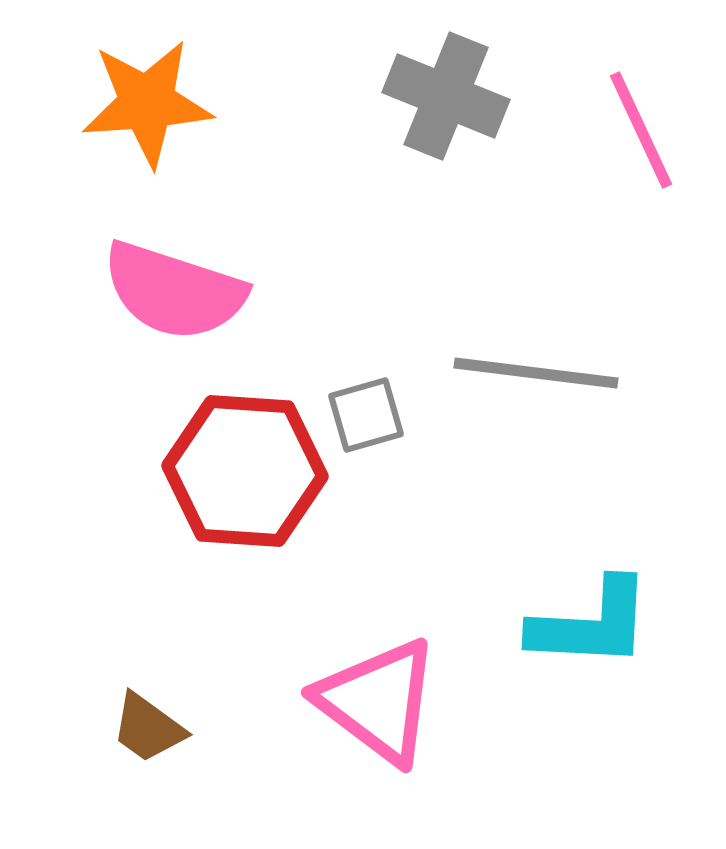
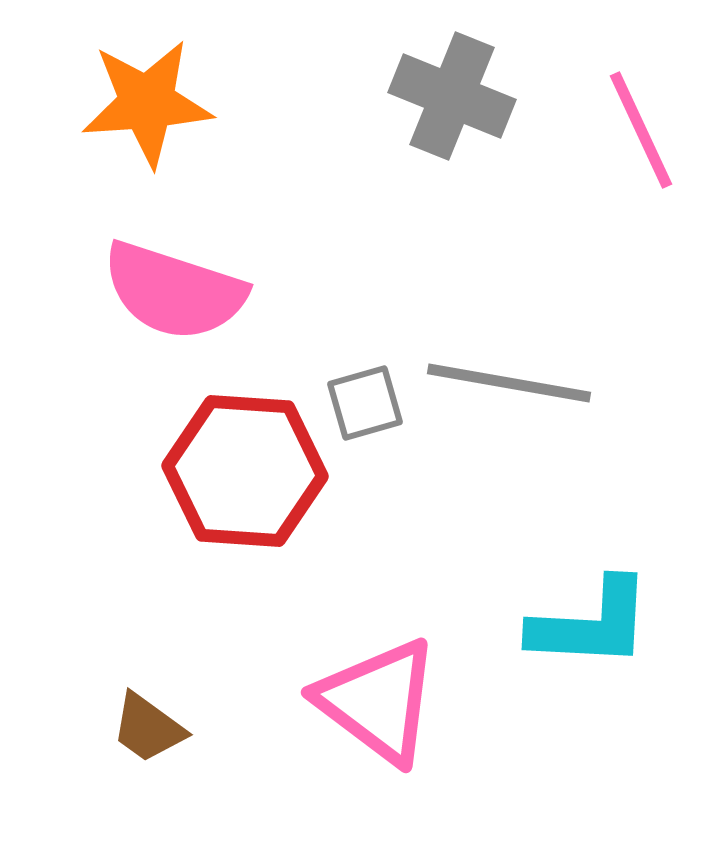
gray cross: moved 6 px right
gray line: moved 27 px left, 10 px down; rotated 3 degrees clockwise
gray square: moved 1 px left, 12 px up
